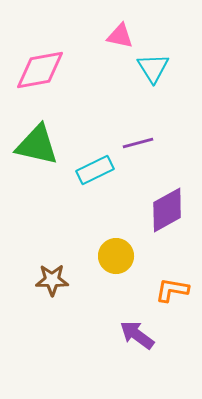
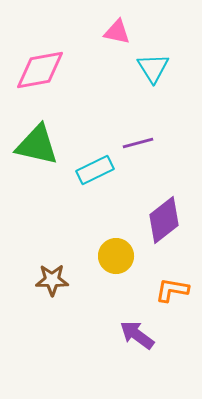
pink triangle: moved 3 px left, 4 px up
purple diamond: moved 3 px left, 10 px down; rotated 9 degrees counterclockwise
